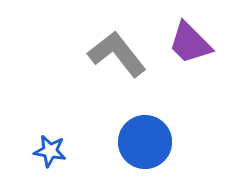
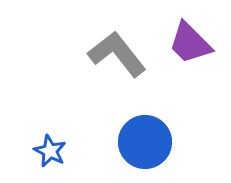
blue star: rotated 16 degrees clockwise
